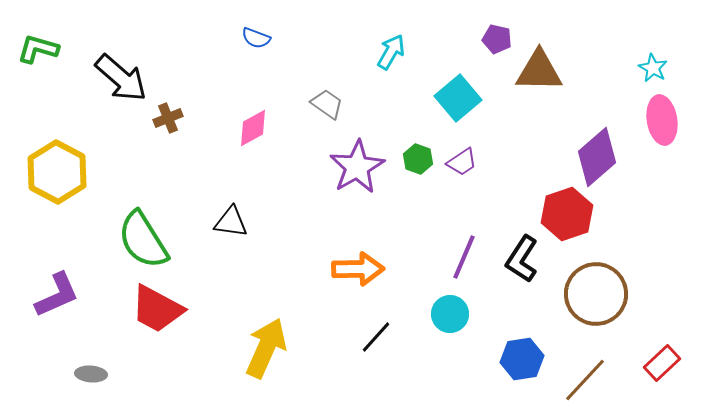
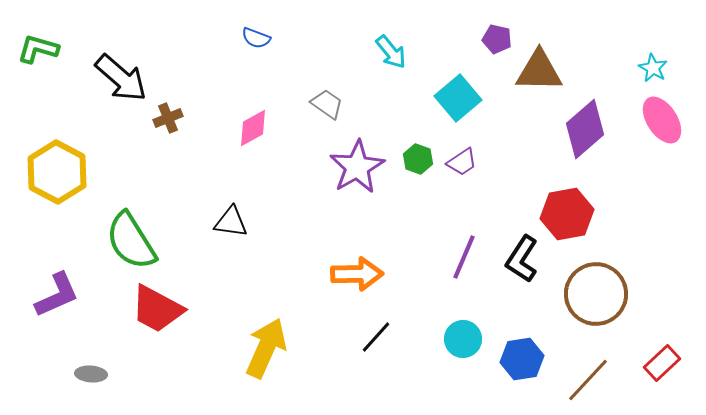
cyan arrow: rotated 111 degrees clockwise
pink ellipse: rotated 24 degrees counterclockwise
purple diamond: moved 12 px left, 28 px up
red hexagon: rotated 9 degrees clockwise
green semicircle: moved 12 px left, 1 px down
orange arrow: moved 1 px left, 5 px down
cyan circle: moved 13 px right, 25 px down
brown line: moved 3 px right
